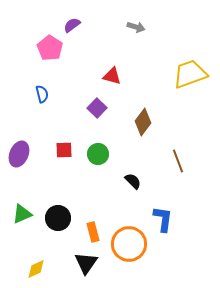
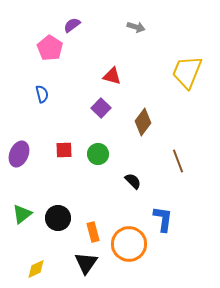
yellow trapezoid: moved 3 px left, 2 px up; rotated 48 degrees counterclockwise
purple square: moved 4 px right
green triangle: rotated 15 degrees counterclockwise
